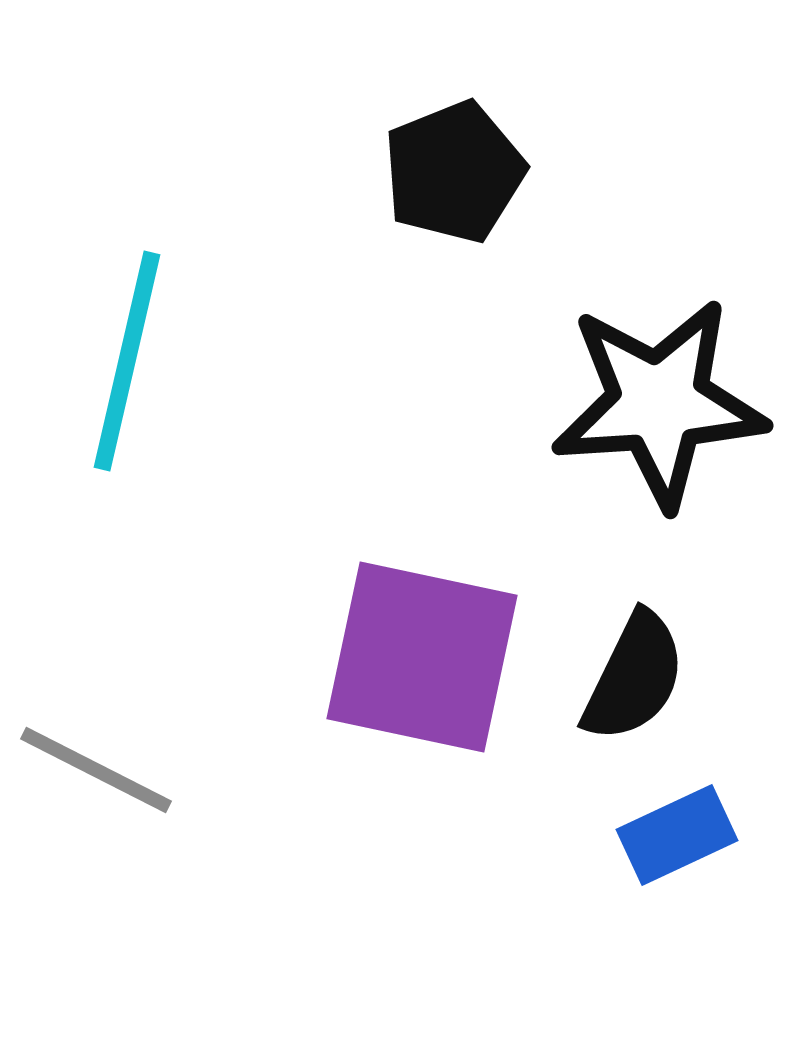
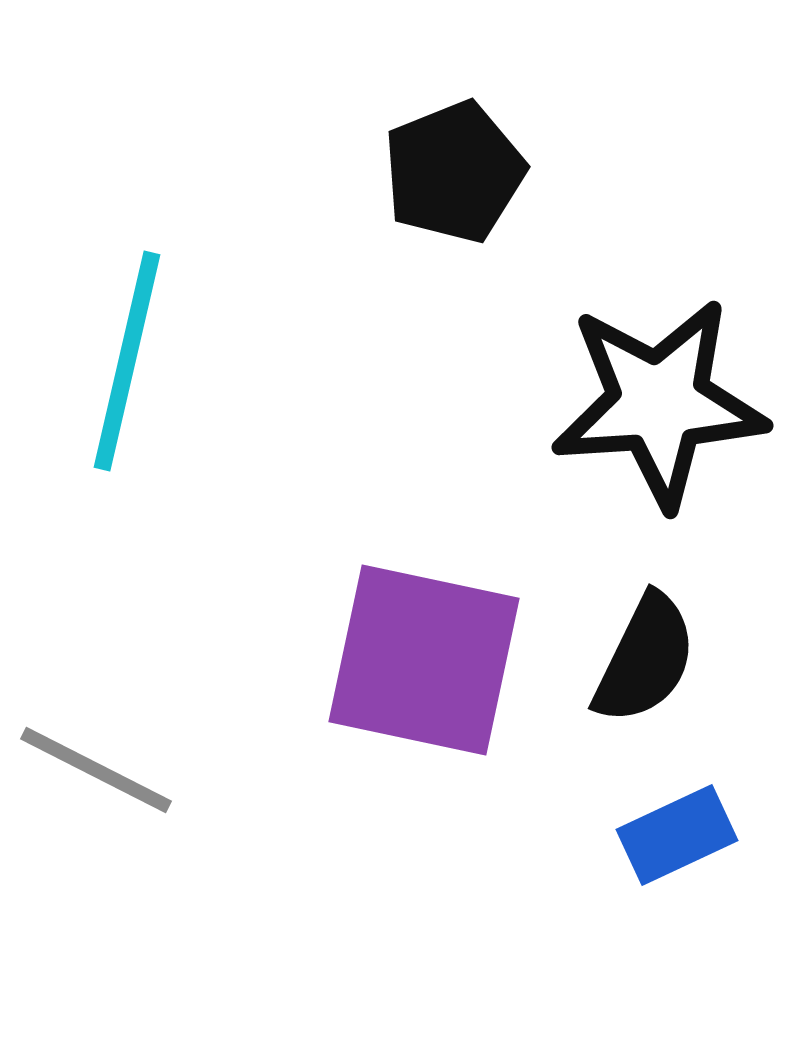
purple square: moved 2 px right, 3 px down
black semicircle: moved 11 px right, 18 px up
